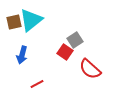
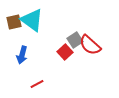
cyan triangle: moved 1 px right; rotated 45 degrees counterclockwise
red square: rotated 14 degrees clockwise
red semicircle: moved 24 px up
